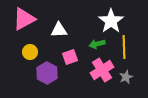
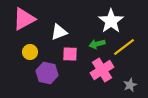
white triangle: moved 2 px down; rotated 18 degrees counterclockwise
yellow line: rotated 55 degrees clockwise
pink square: moved 3 px up; rotated 21 degrees clockwise
purple hexagon: rotated 15 degrees counterclockwise
gray star: moved 4 px right, 8 px down
